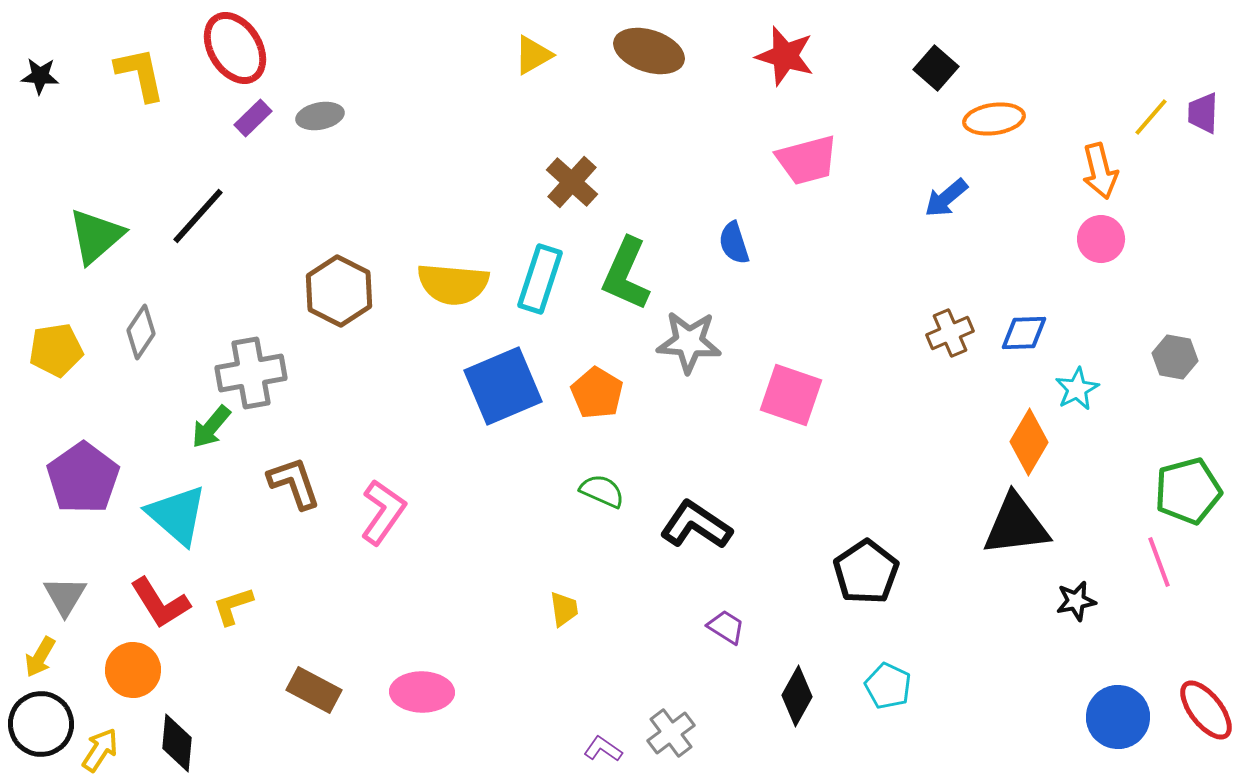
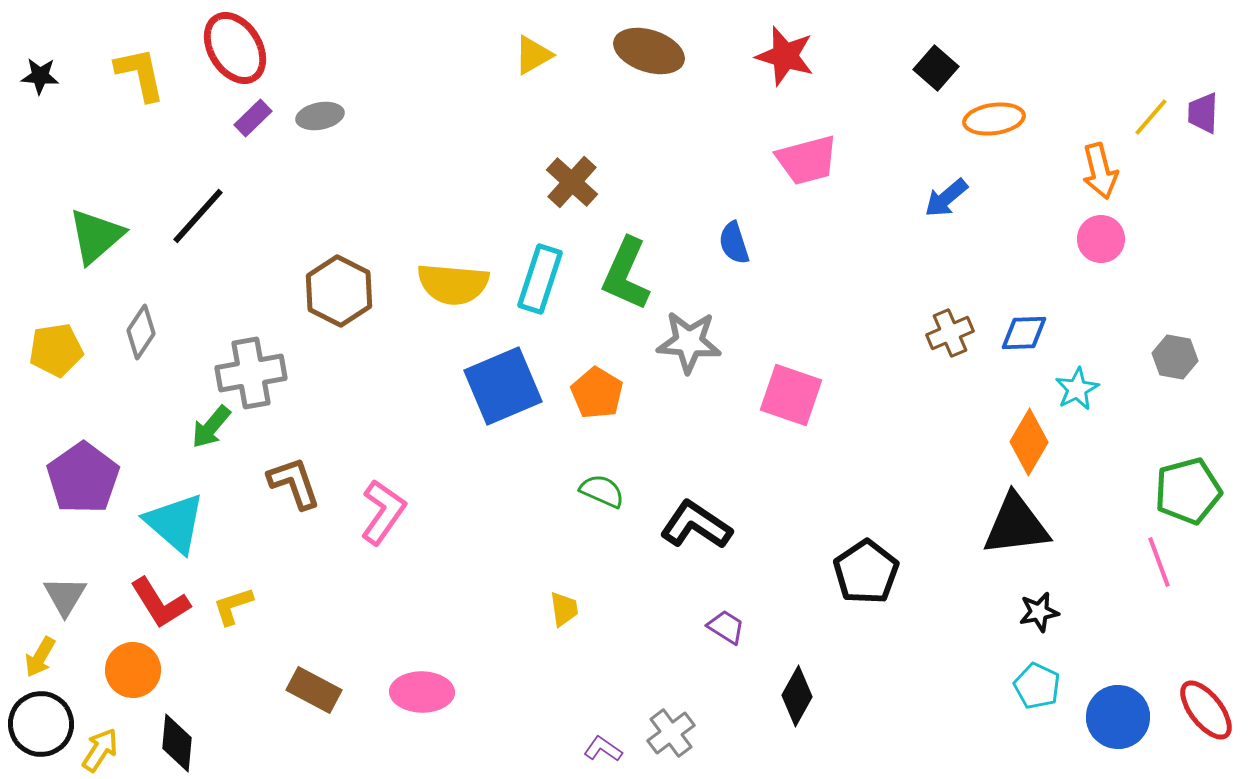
cyan triangle at (177, 515): moved 2 px left, 8 px down
black star at (1076, 601): moved 37 px left, 11 px down
cyan pentagon at (888, 686): moved 149 px right
